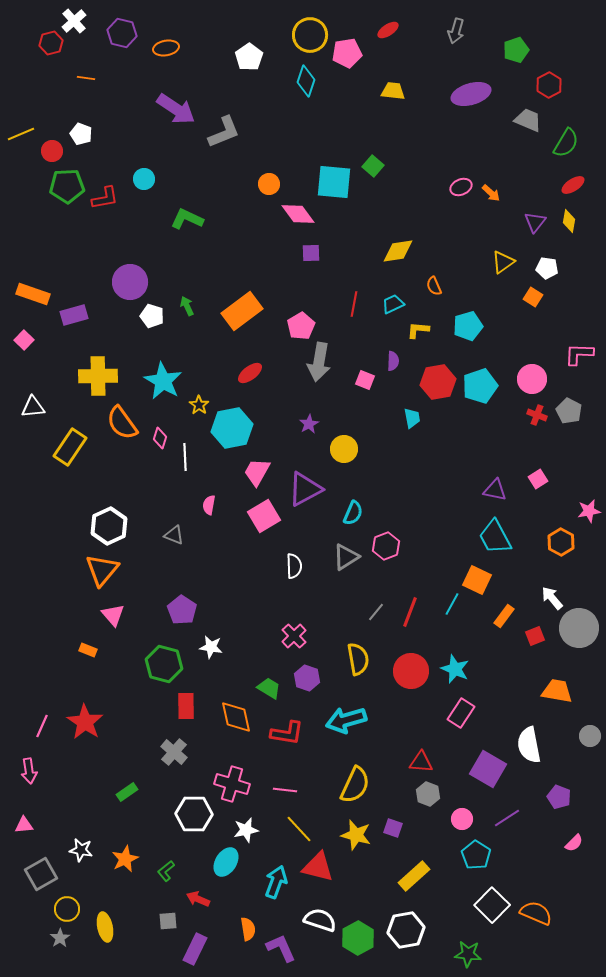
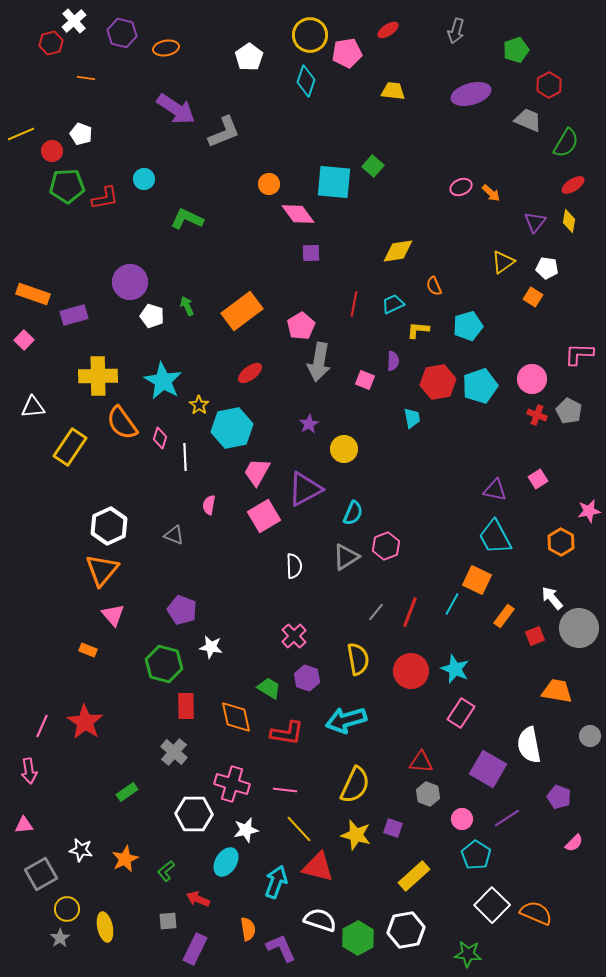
purple pentagon at (182, 610): rotated 12 degrees counterclockwise
